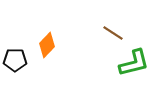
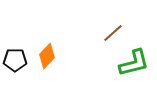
brown line: rotated 75 degrees counterclockwise
orange diamond: moved 11 px down
